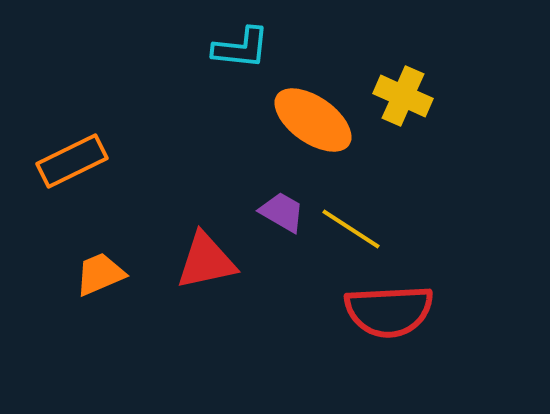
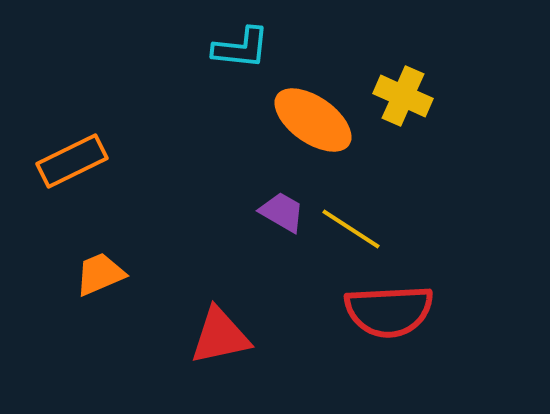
red triangle: moved 14 px right, 75 px down
